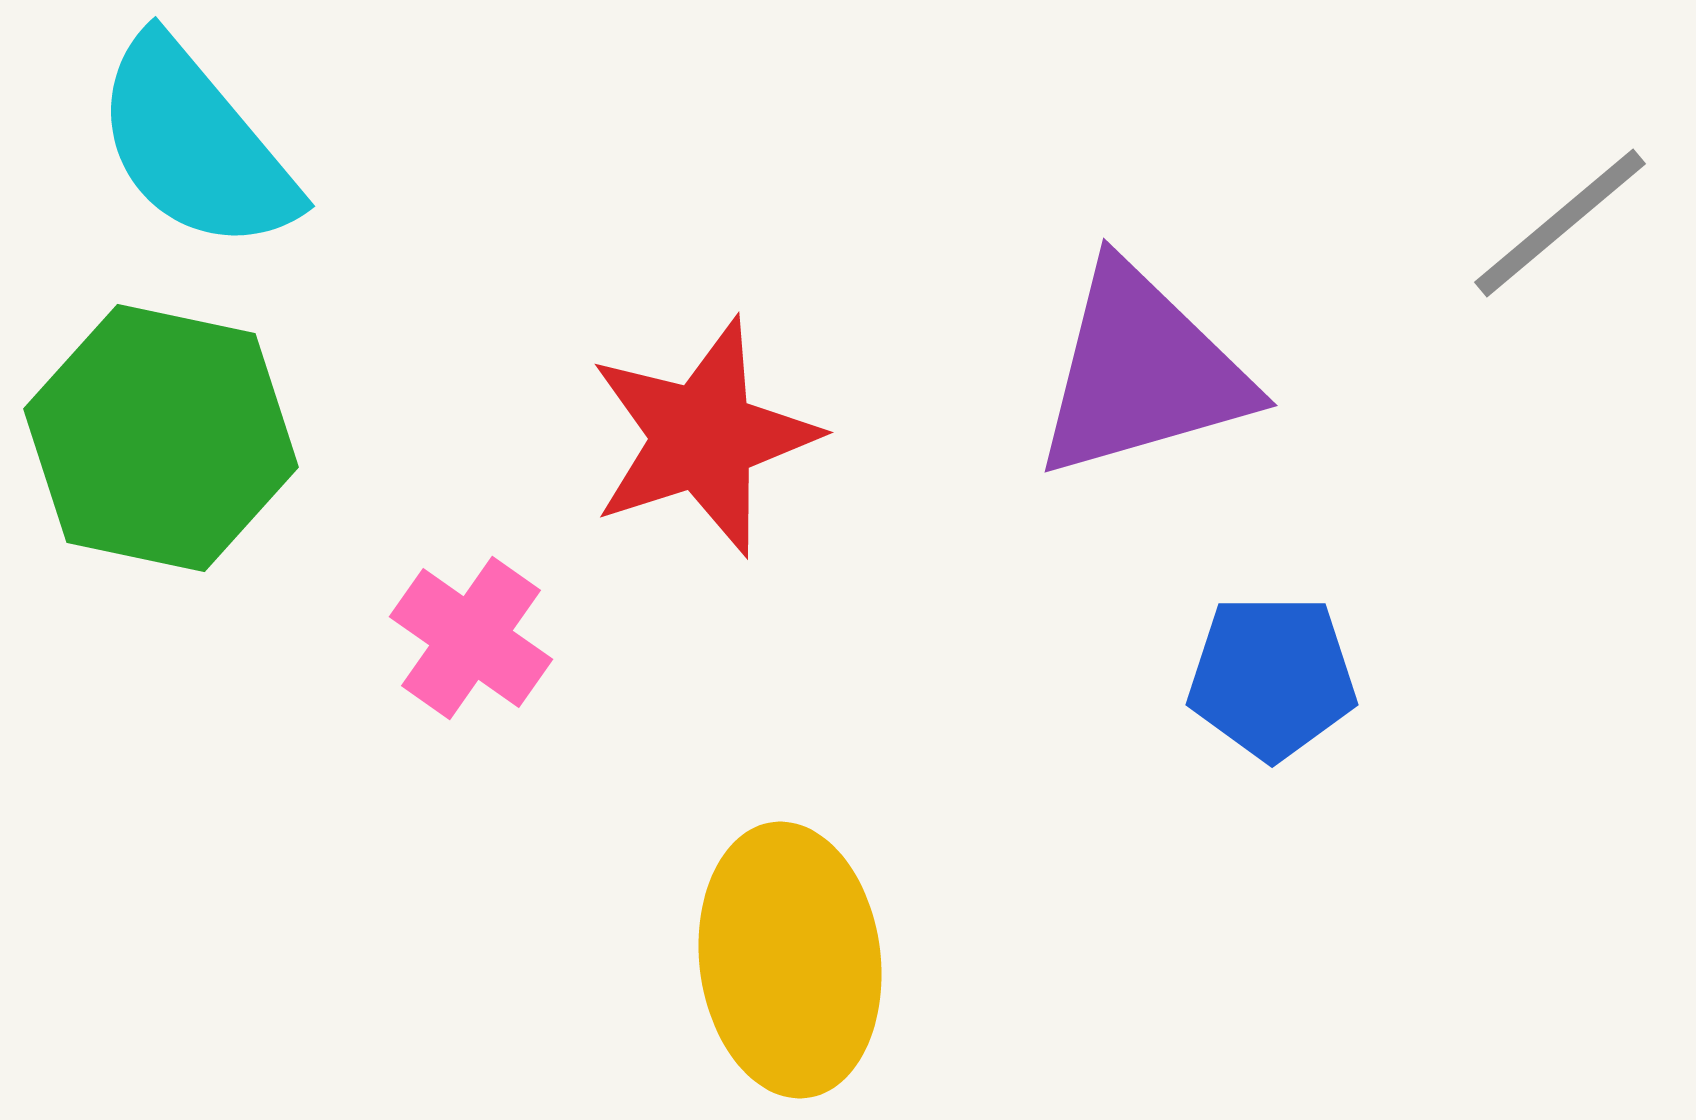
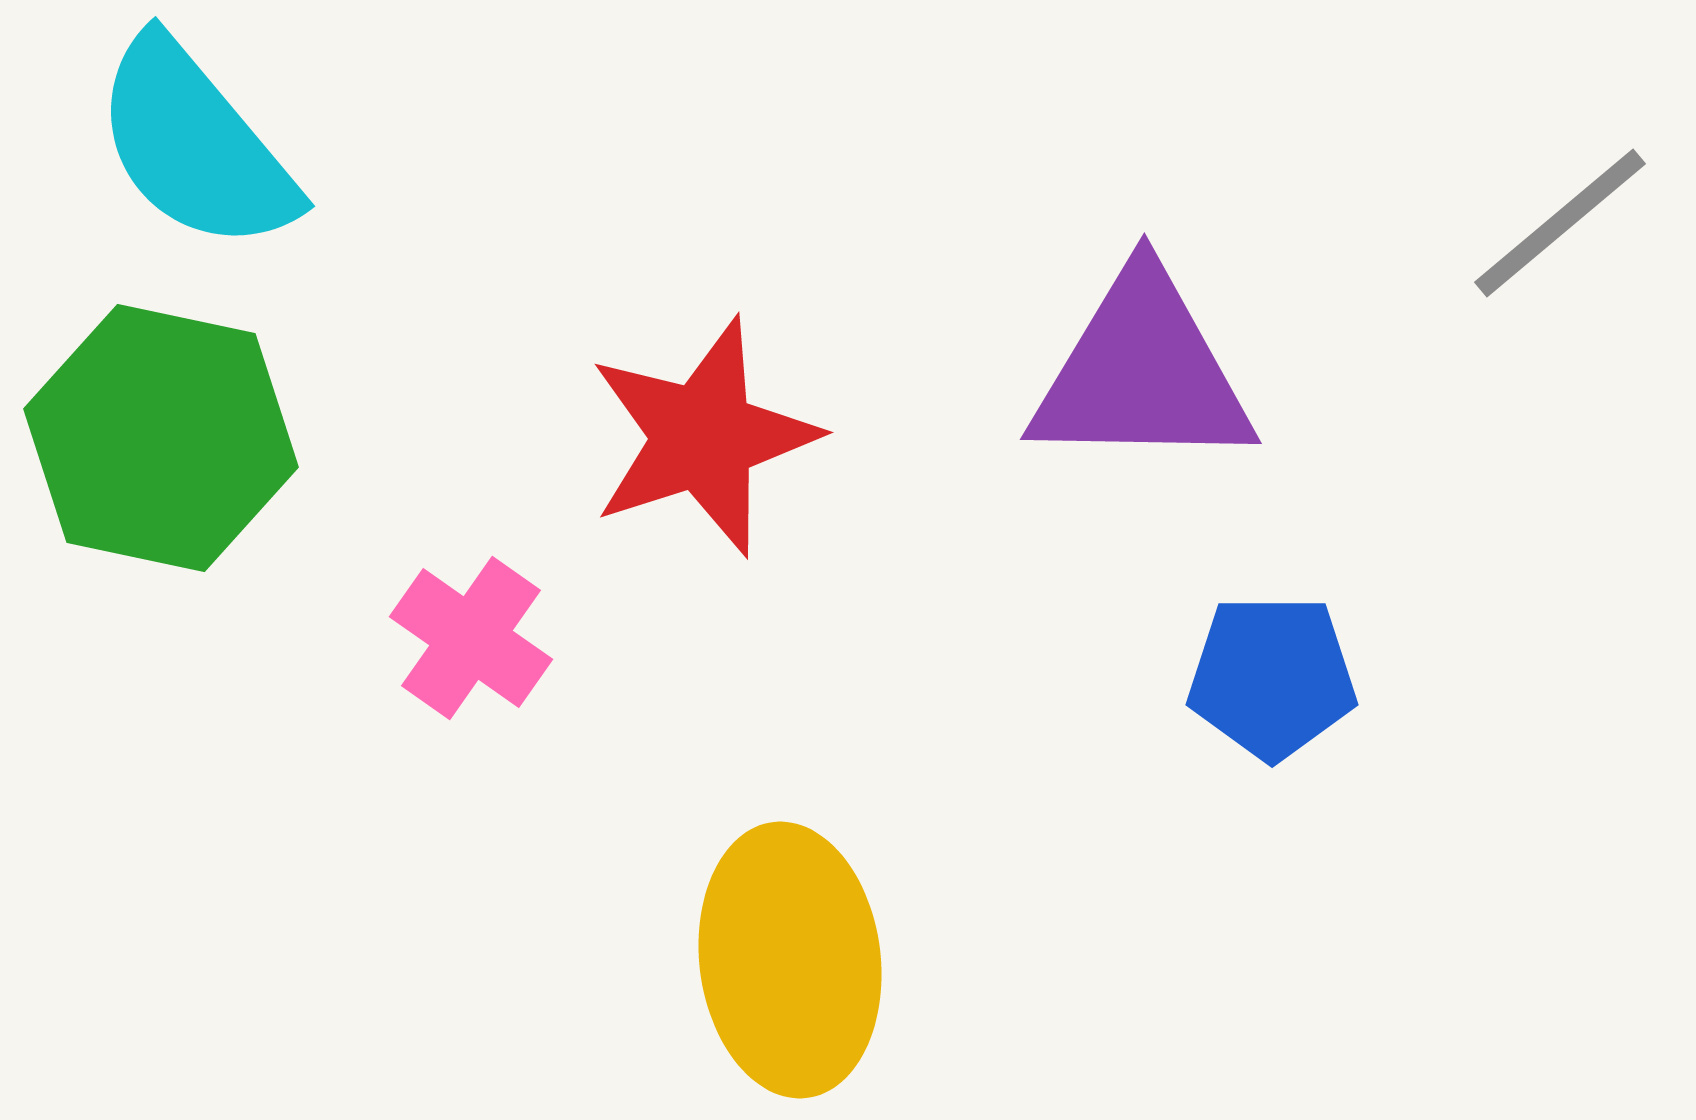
purple triangle: rotated 17 degrees clockwise
